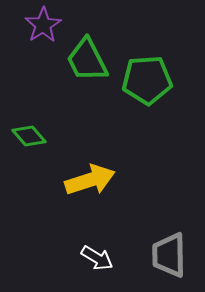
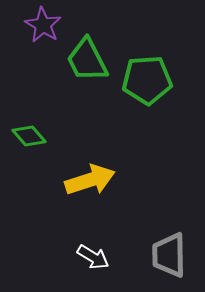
purple star: rotated 9 degrees counterclockwise
white arrow: moved 4 px left, 1 px up
